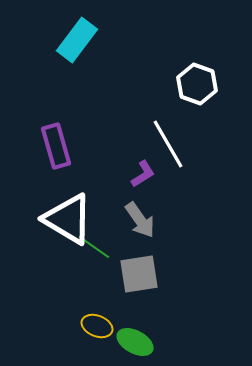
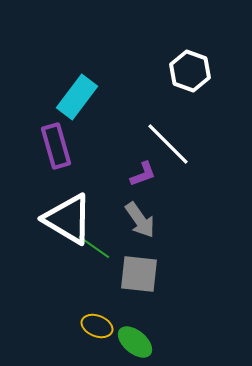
cyan rectangle: moved 57 px down
white hexagon: moved 7 px left, 13 px up
white line: rotated 15 degrees counterclockwise
purple L-shape: rotated 12 degrees clockwise
gray square: rotated 15 degrees clockwise
green ellipse: rotated 12 degrees clockwise
